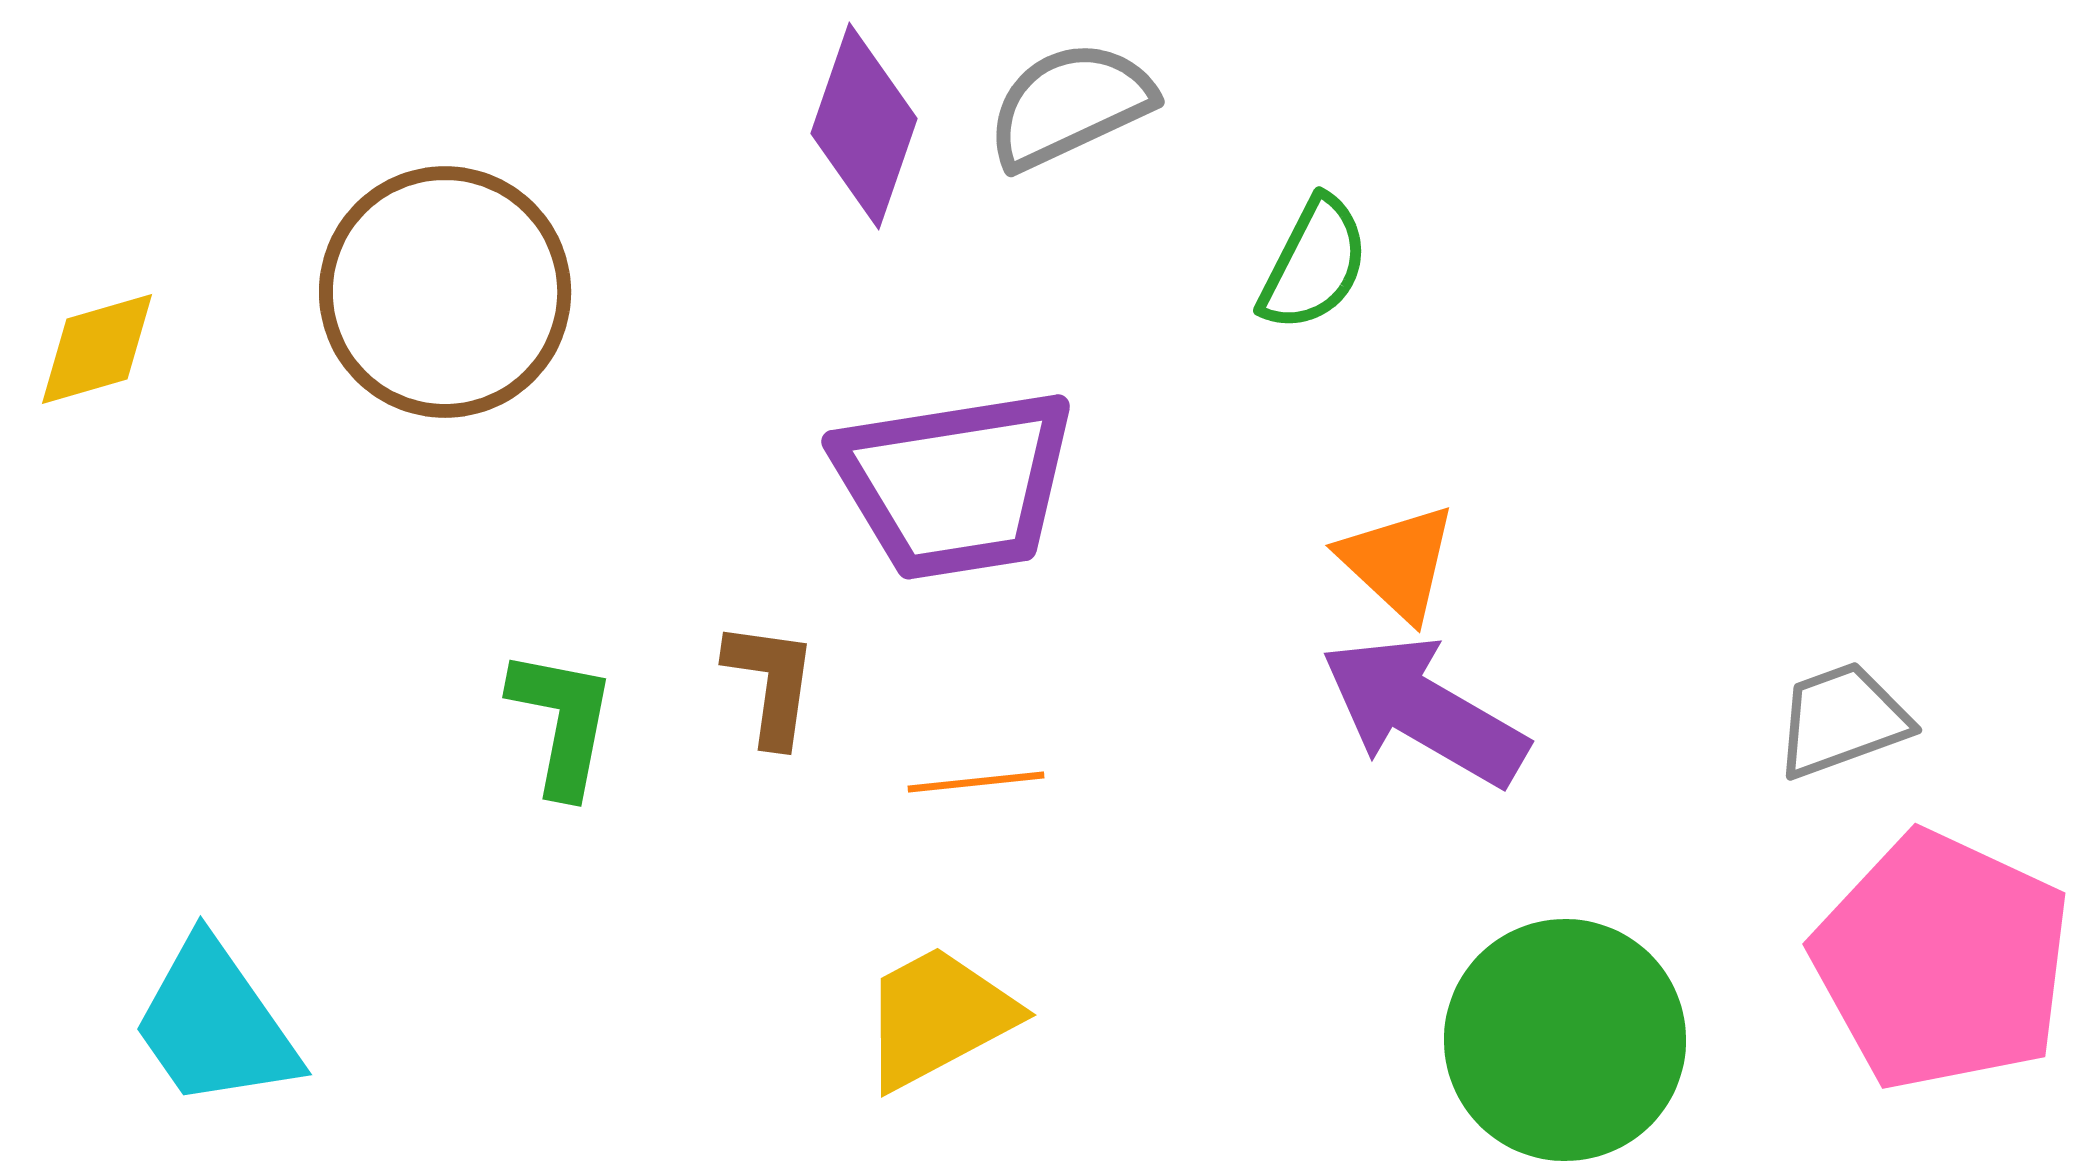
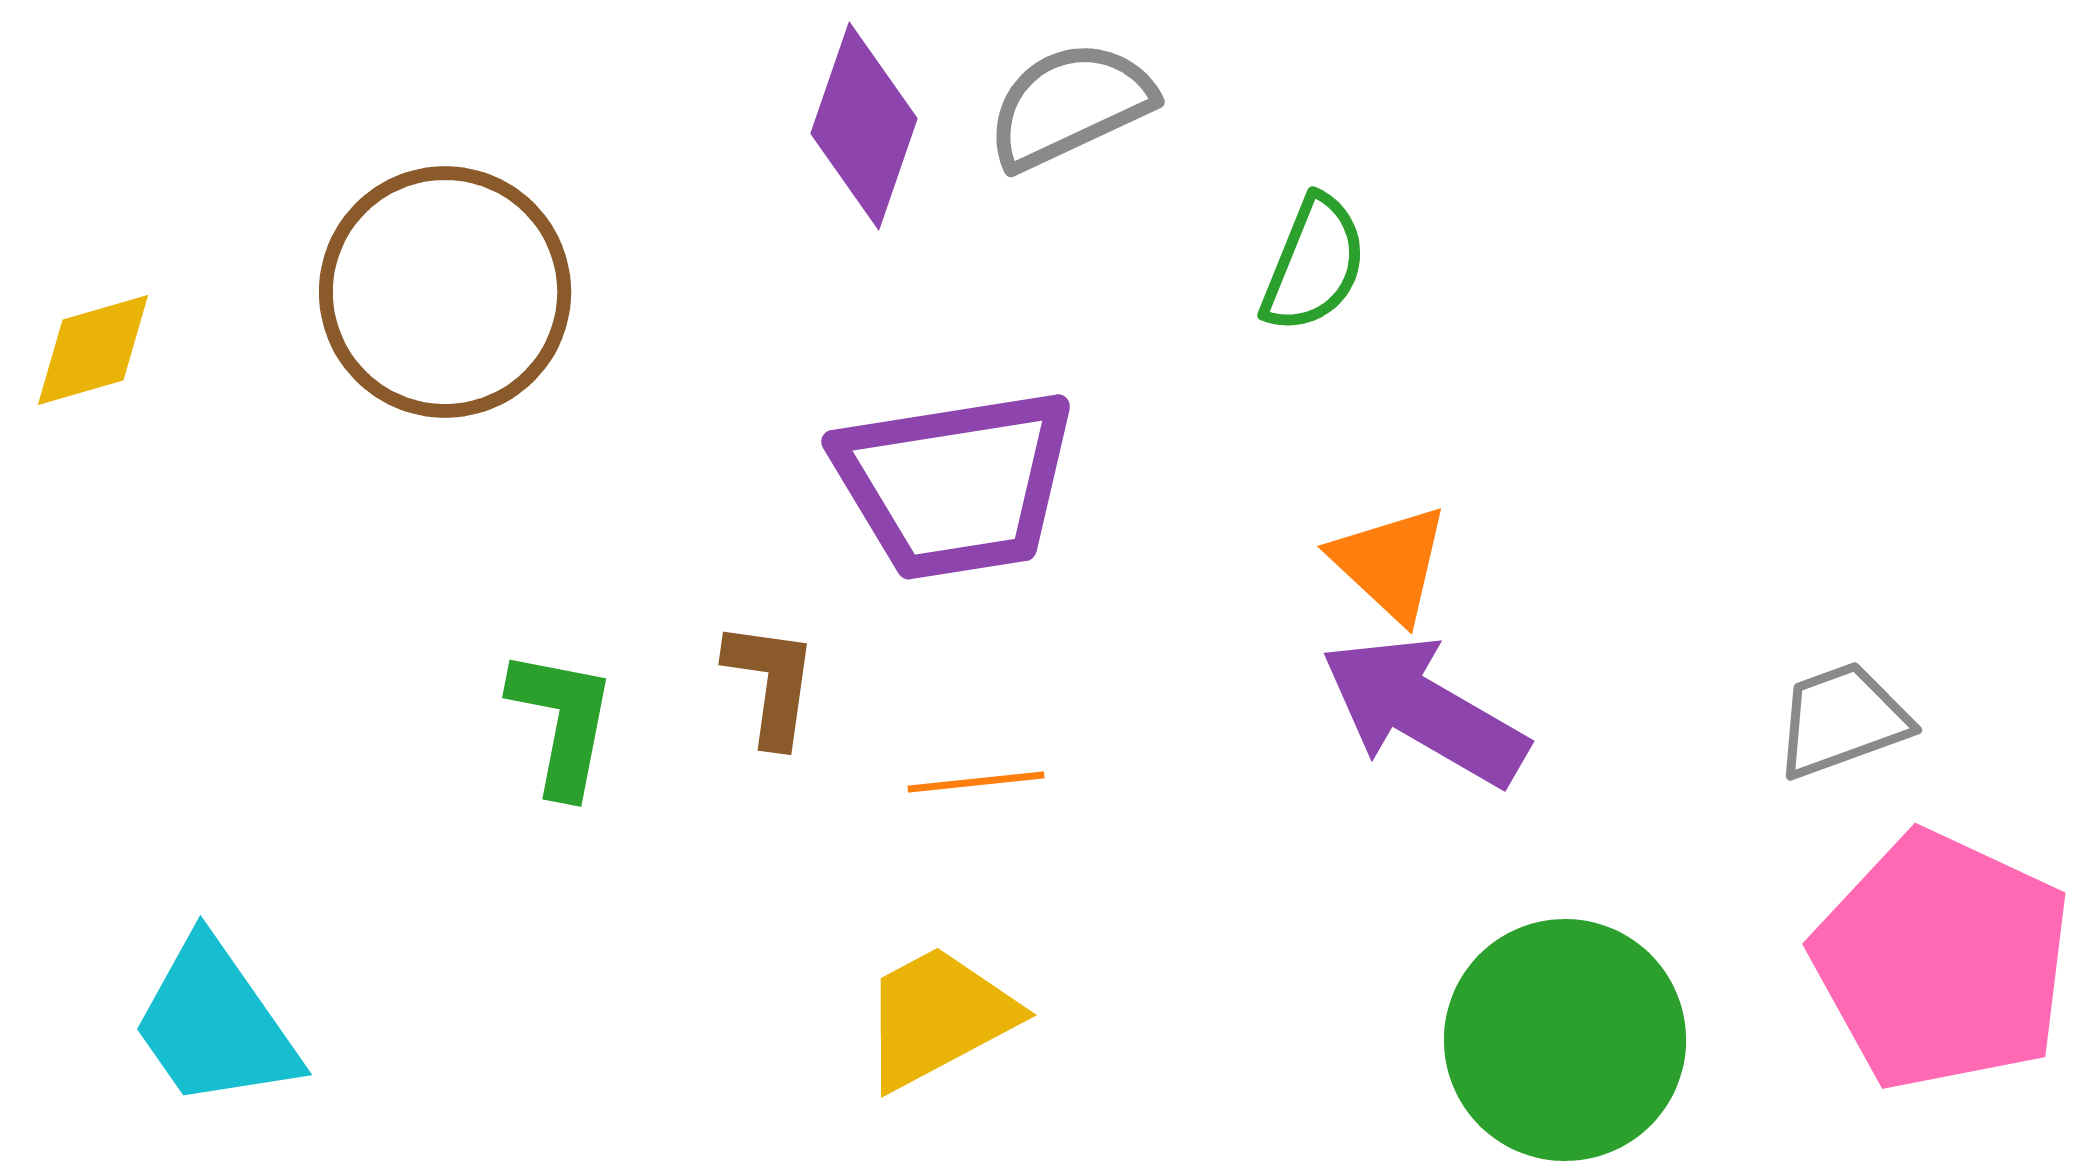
green semicircle: rotated 5 degrees counterclockwise
yellow diamond: moved 4 px left, 1 px down
orange triangle: moved 8 px left, 1 px down
